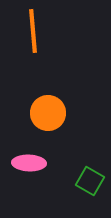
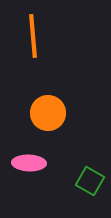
orange line: moved 5 px down
